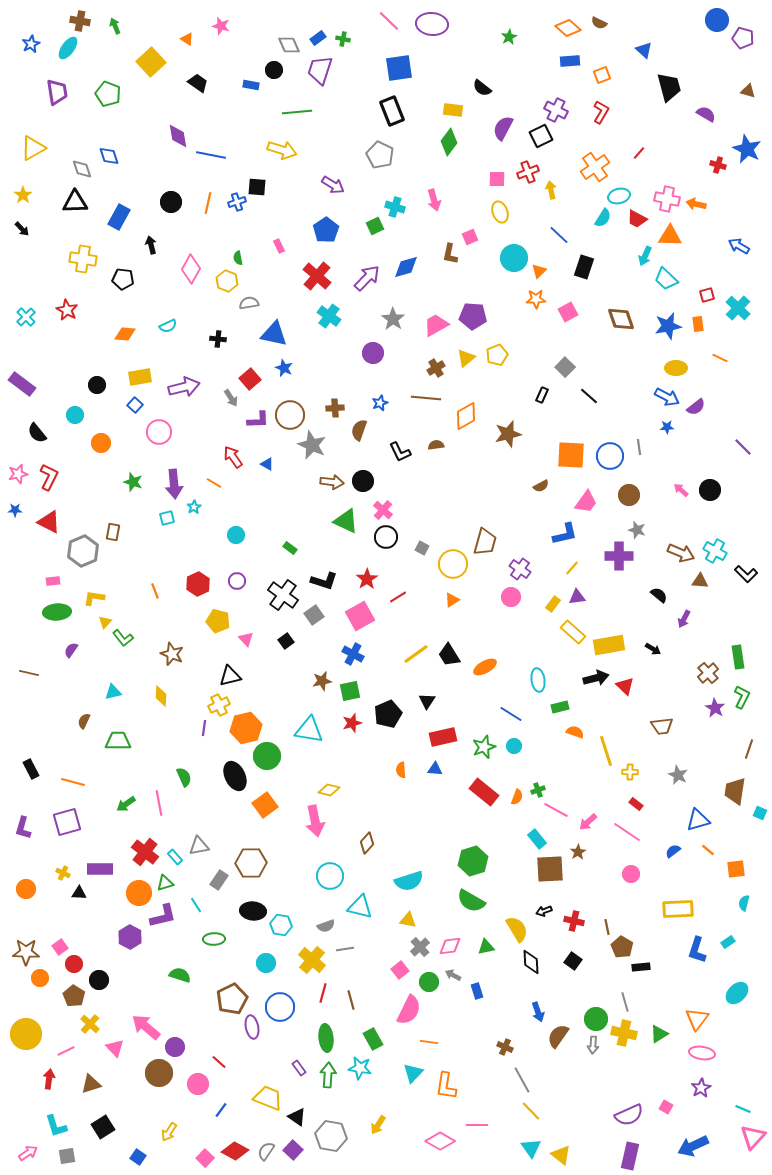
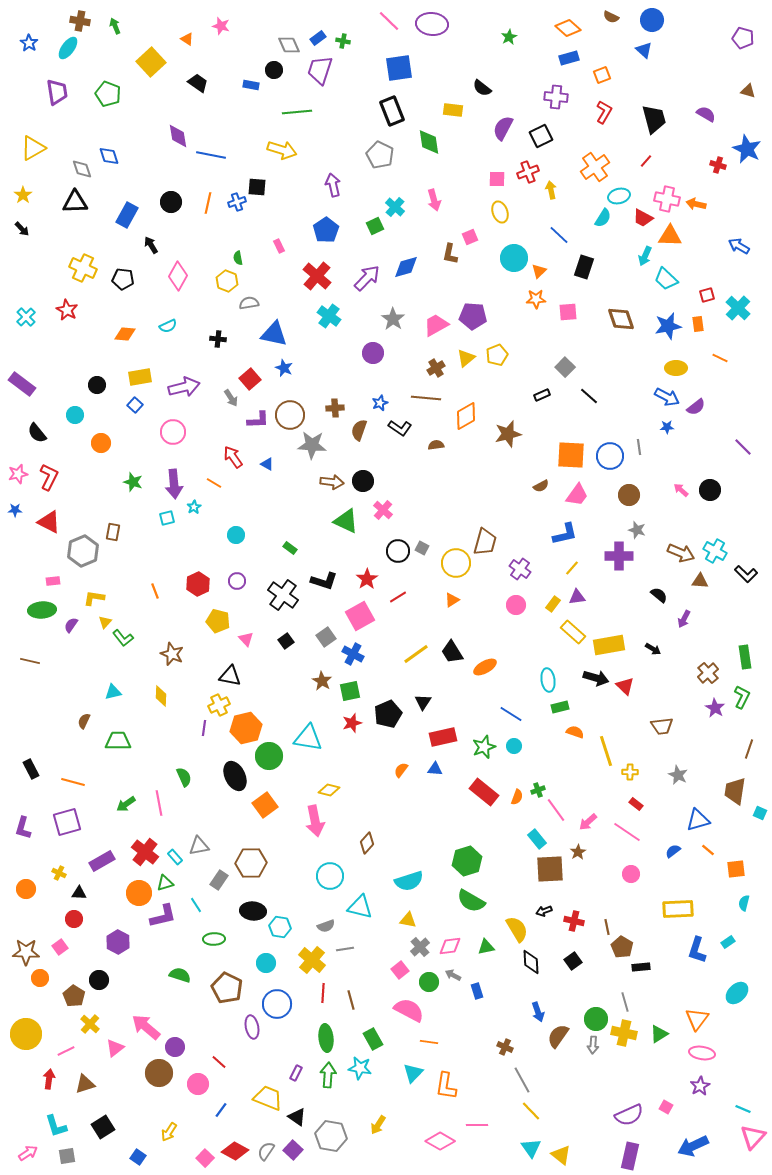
blue circle at (717, 20): moved 65 px left
brown semicircle at (599, 23): moved 12 px right, 6 px up
green cross at (343, 39): moved 2 px down
blue star at (31, 44): moved 2 px left, 1 px up; rotated 12 degrees counterclockwise
blue rectangle at (570, 61): moved 1 px left, 3 px up; rotated 12 degrees counterclockwise
black trapezoid at (669, 87): moved 15 px left, 32 px down
purple cross at (556, 110): moved 13 px up; rotated 20 degrees counterclockwise
red L-shape at (601, 112): moved 3 px right
green diamond at (449, 142): moved 20 px left; rotated 44 degrees counterclockwise
red line at (639, 153): moved 7 px right, 8 px down
purple arrow at (333, 185): rotated 135 degrees counterclockwise
cyan cross at (395, 207): rotated 24 degrees clockwise
blue rectangle at (119, 217): moved 8 px right, 2 px up
red trapezoid at (637, 219): moved 6 px right, 1 px up
black arrow at (151, 245): rotated 18 degrees counterclockwise
yellow cross at (83, 259): moved 9 px down; rotated 16 degrees clockwise
pink diamond at (191, 269): moved 13 px left, 7 px down
pink square at (568, 312): rotated 24 degrees clockwise
black rectangle at (542, 395): rotated 42 degrees clockwise
pink circle at (159, 432): moved 14 px right
gray star at (312, 445): rotated 20 degrees counterclockwise
black L-shape at (400, 452): moved 24 px up; rotated 30 degrees counterclockwise
pink trapezoid at (586, 502): moved 9 px left, 7 px up
black circle at (386, 537): moved 12 px right, 14 px down
yellow circle at (453, 564): moved 3 px right, 1 px up
pink circle at (511, 597): moved 5 px right, 8 px down
green ellipse at (57, 612): moved 15 px left, 2 px up
gray square at (314, 615): moved 12 px right, 22 px down
purple semicircle at (71, 650): moved 25 px up
black trapezoid at (449, 655): moved 3 px right, 3 px up
green rectangle at (738, 657): moved 7 px right
brown line at (29, 673): moved 1 px right, 12 px up
black triangle at (230, 676): rotated 25 degrees clockwise
black arrow at (596, 678): rotated 30 degrees clockwise
cyan ellipse at (538, 680): moved 10 px right
brown star at (322, 681): rotated 30 degrees counterclockwise
black triangle at (427, 701): moved 4 px left, 1 px down
cyan triangle at (309, 730): moved 1 px left, 8 px down
green circle at (267, 756): moved 2 px right
orange semicircle at (401, 770): rotated 42 degrees clockwise
pink line at (556, 810): rotated 25 degrees clockwise
green hexagon at (473, 861): moved 6 px left
purple rectangle at (100, 869): moved 2 px right, 8 px up; rotated 30 degrees counterclockwise
yellow cross at (63, 873): moved 4 px left
cyan hexagon at (281, 925): moved 1 px left, 2 px down
purple hexagon at (130, 937): moved 12 px left, 5 px down
black square at (573, 961): rotated 18 degrees clockwise
red circle at (74, 964): moved 45 px up
red line at (323, 993): rotated 12 degrees counterclockwise
brown pentagon at (232, 999): moved 5 px left, 11 px up; rotated 20 degrees counterclockwise
blue circle at (280, 1007): moved 3 px left, 3 px up
pink semicircle at (409, 1010): rotated 88 degrees counterclockwise
pink triangle at (115, 1048): rotated 36 degrees clockwise
purple rectangle at (299, 1068): moved 3 px left, 5 px down; rotated 63 degrees clockwise
brown triangle at (91, 1084): moved 6 px left
purple star at (701, 1088): moved 1 px left, 2 px up
